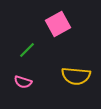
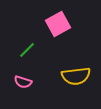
yellow semicircle: rotated 12 degrees counterclockwise
